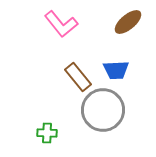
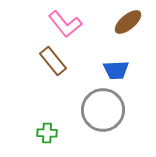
pink L-shape: moved 4 px right
brown rectangle: moved 25 px left, 16 px up
